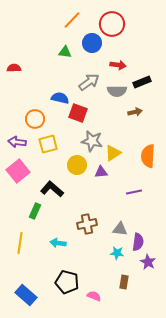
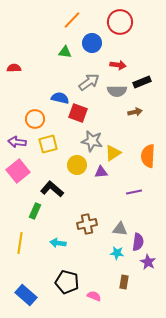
red circle: moved 8 px right, 2 px up
